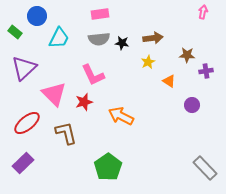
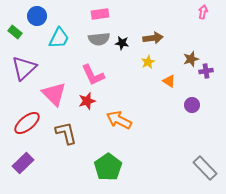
brown star: moved 4 px right, 4 px down; rotated 21 degrees counterclockwise
red star: moved 3 px right, 1 px up
orange arrow: moved 2 px left, 4 px down
